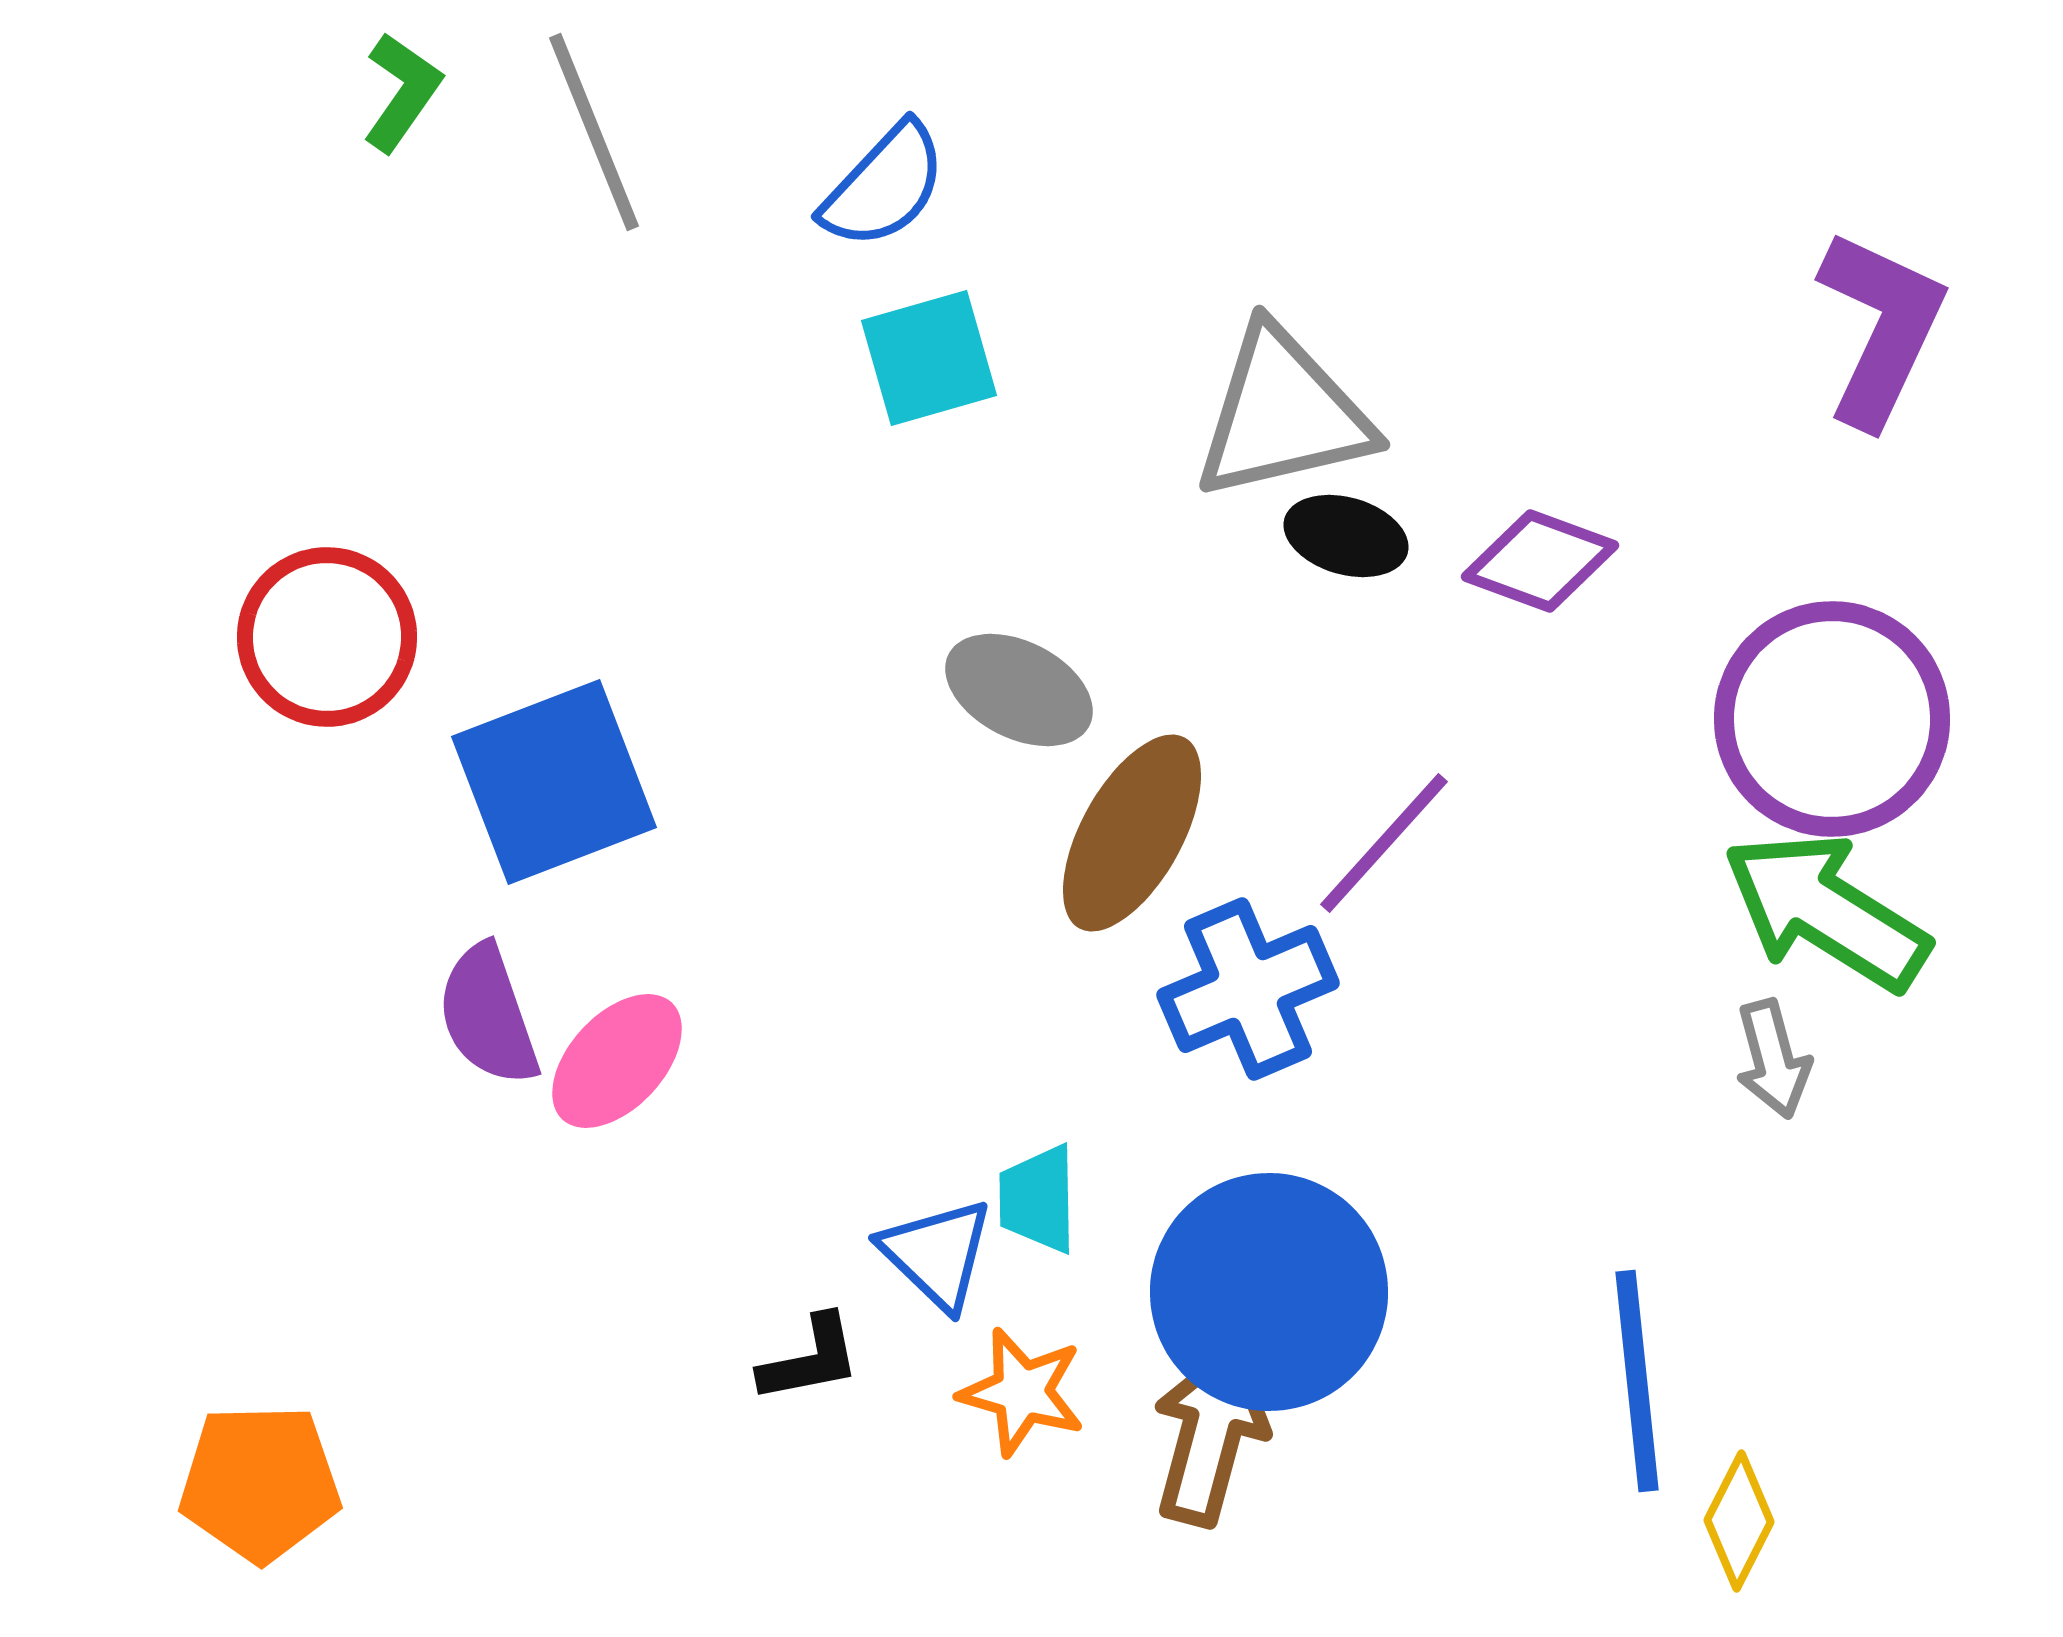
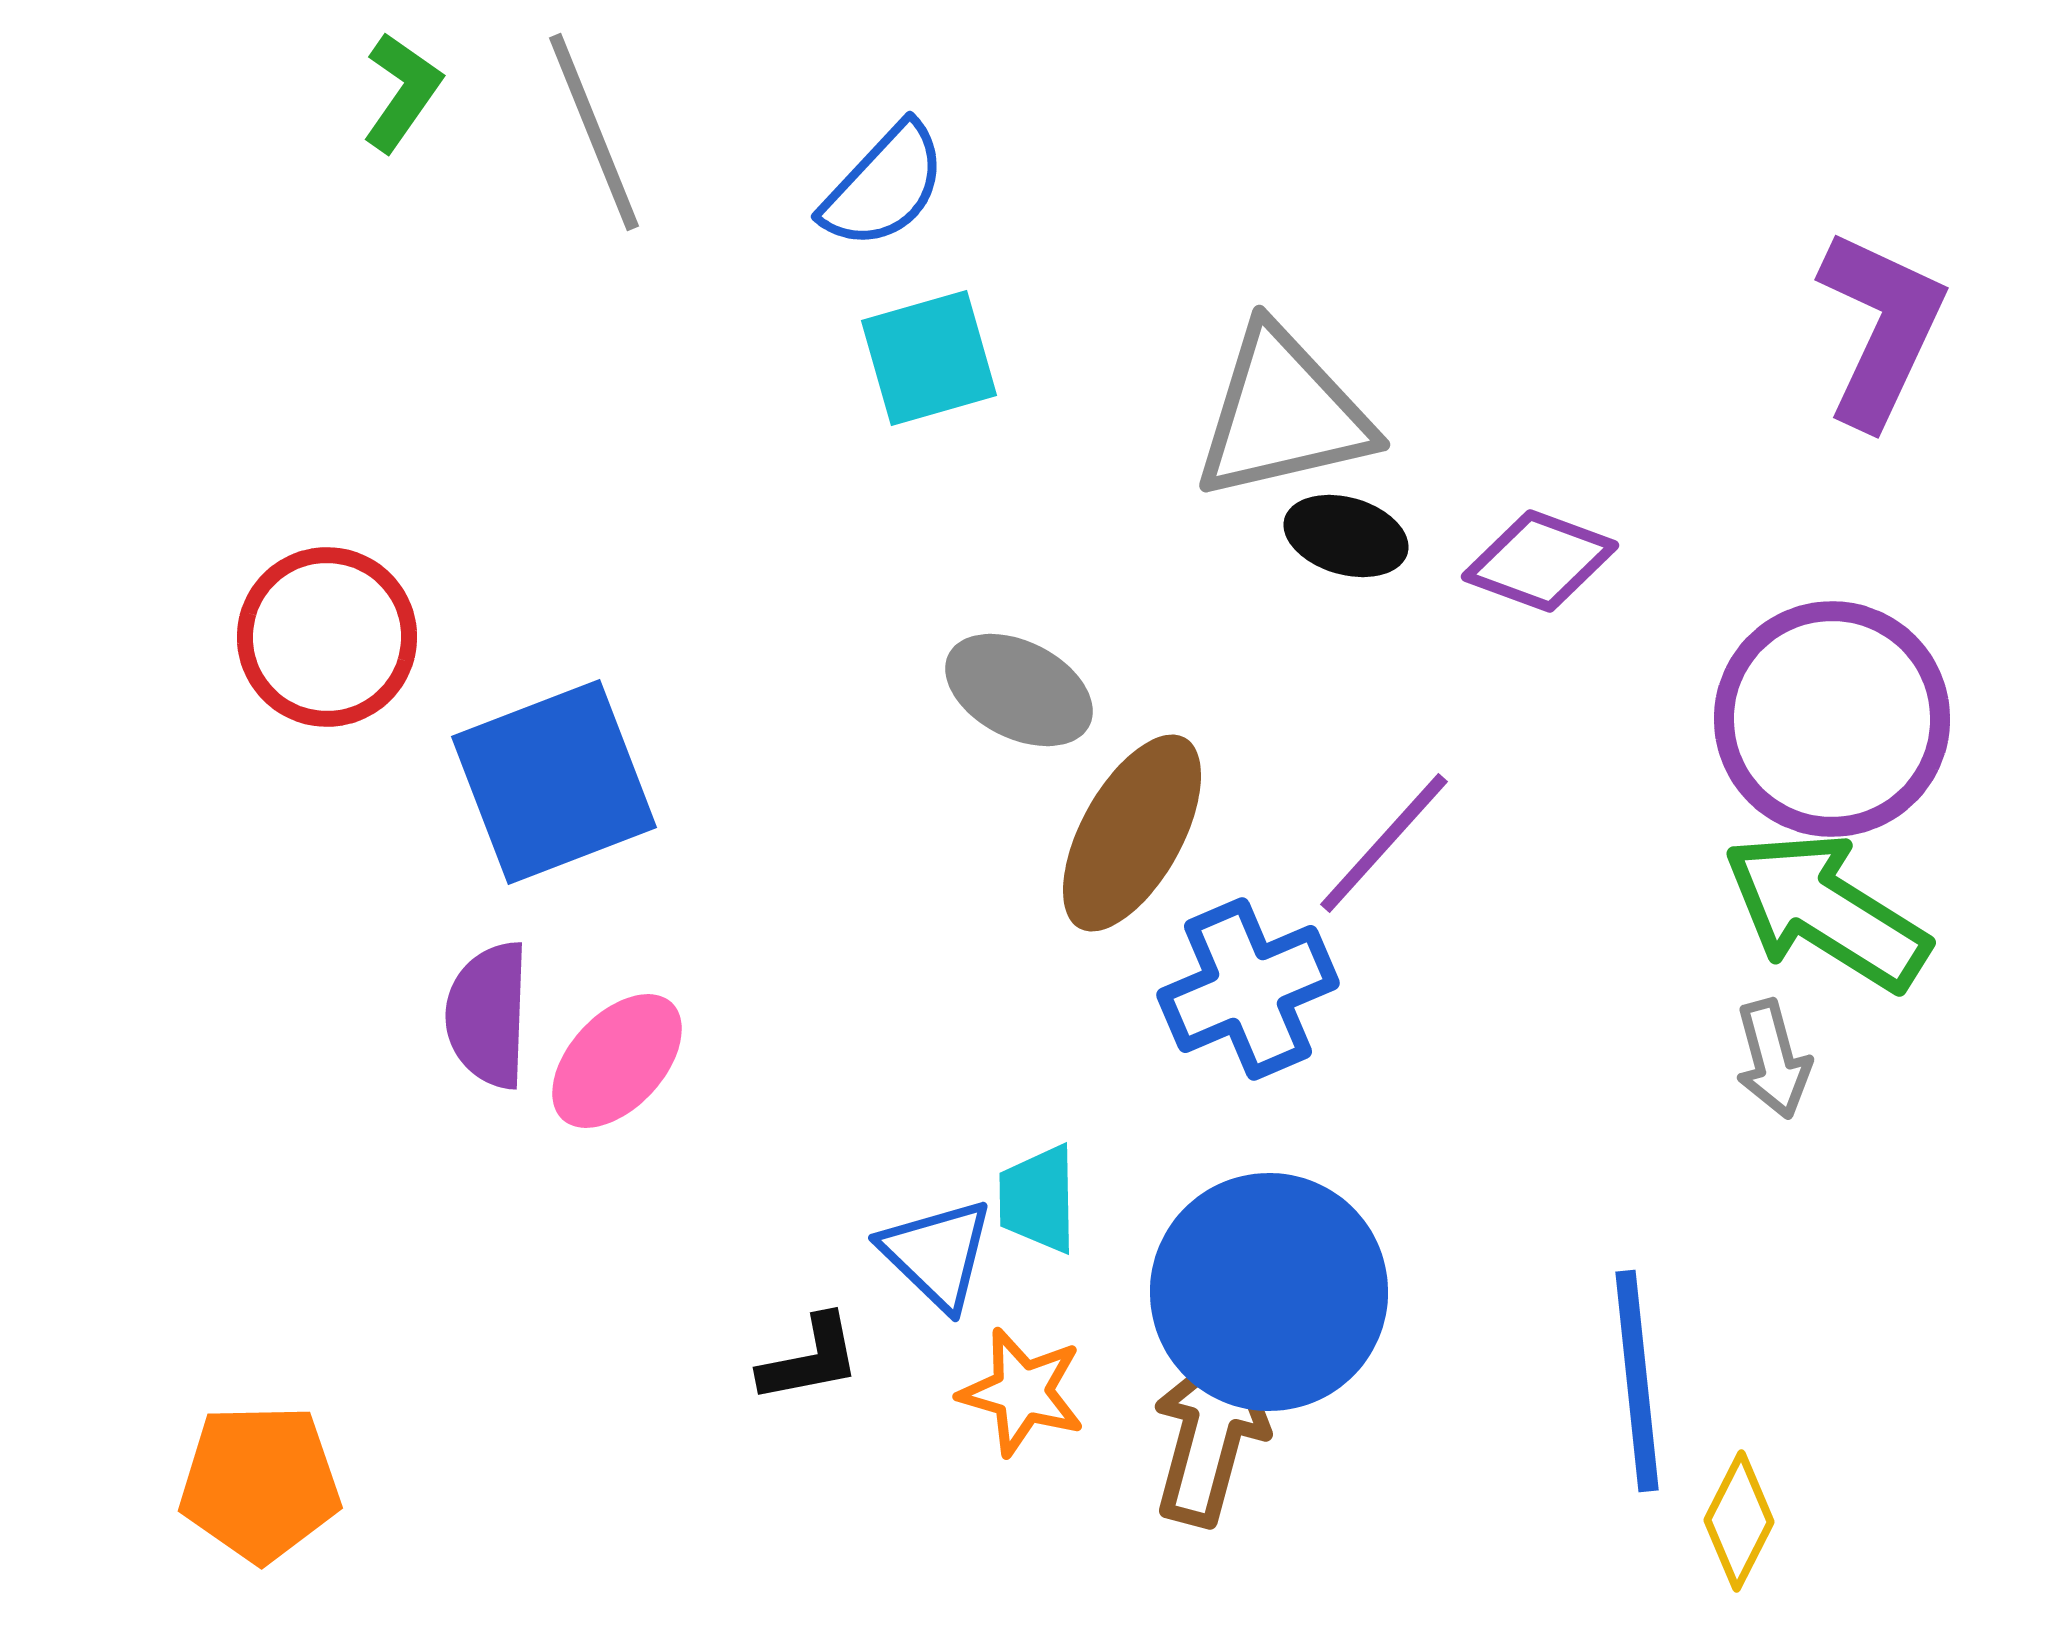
purple semicircle: rotated 21 degrees clockwise
